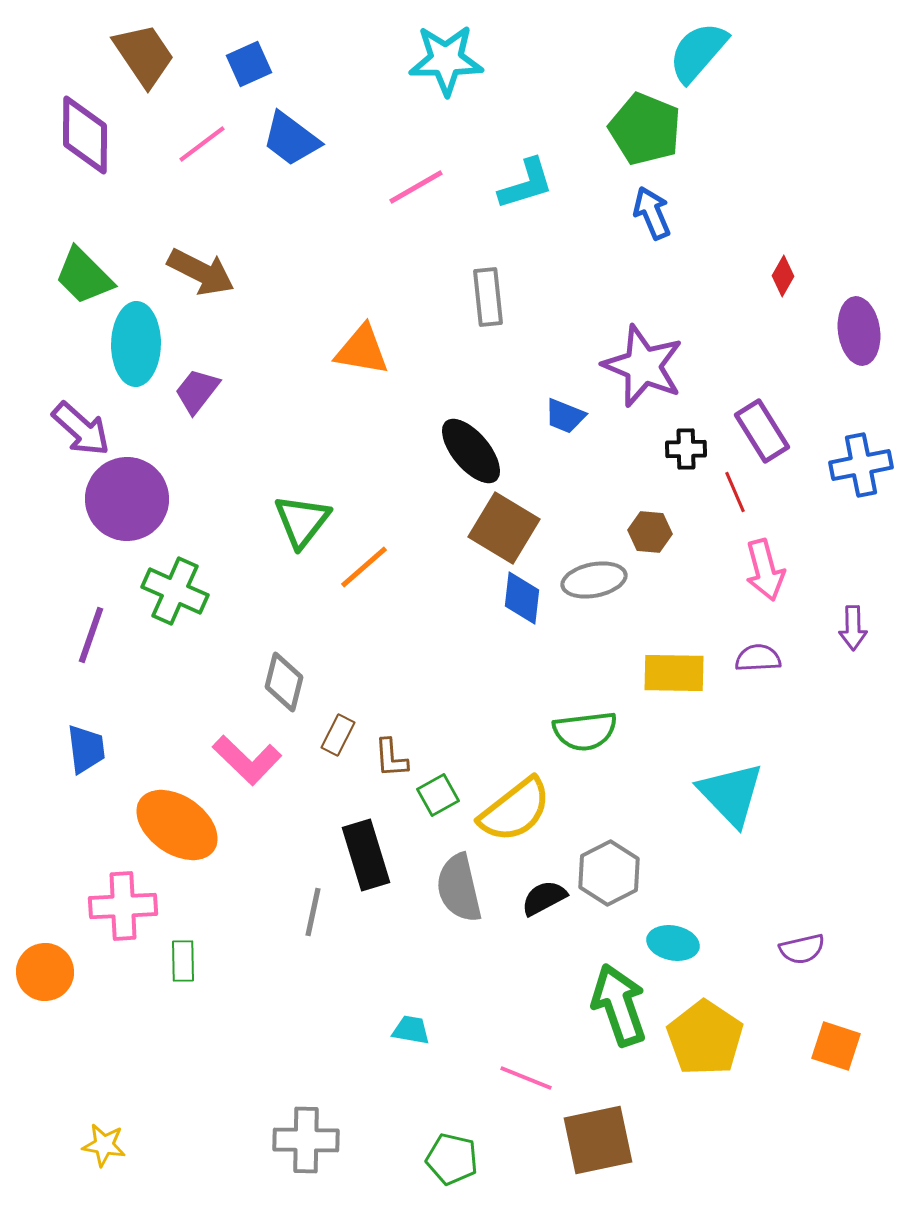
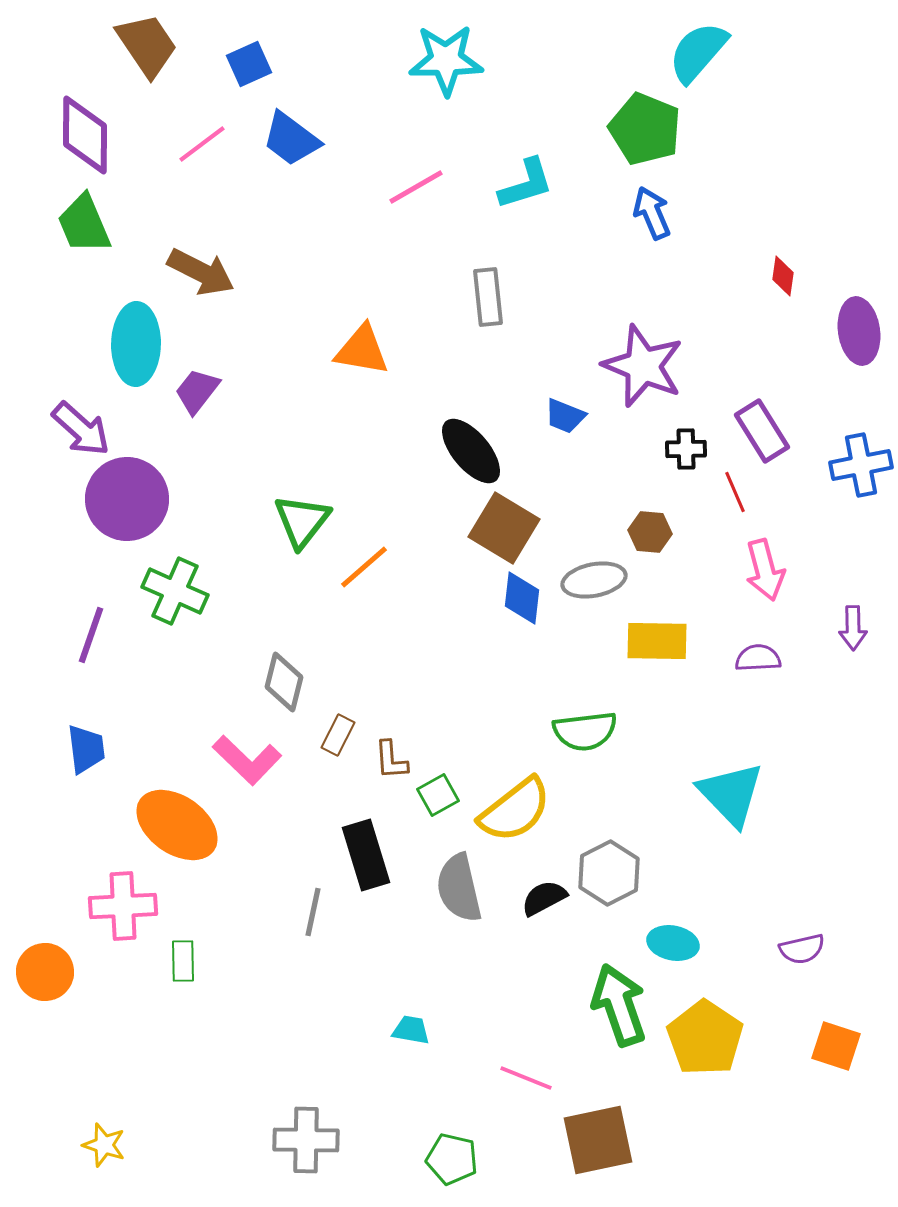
brown trapezoid at (144, 55): moved 3 px right, 10 px up
green trapezoid at (84, 276): moved 52 px up; rotated 22 degrees clockwise
red diamond at (783, 276): rotated 21 degrees counterclockwise
yellow rectangle at (674, 673): moved 17 px left, 32 px up
brown L-shape at (391, 758): moved 2 px down
yellow star at (104, 1145): rotated 9 degrees clockwise
